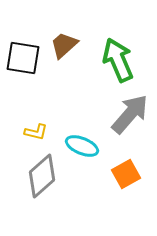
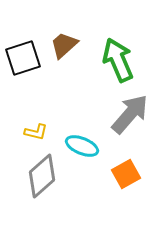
black square: rotated 27 degrees counterclockwise
